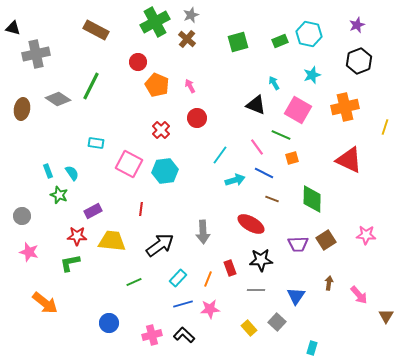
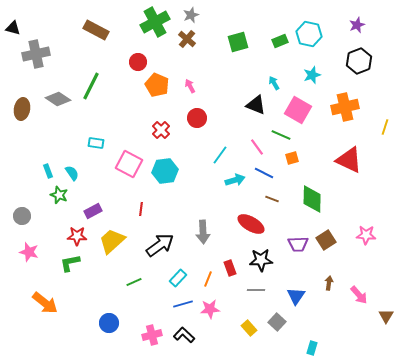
yellow trapezoid at (112, 241): rotated 48 degrees counterclockwise
